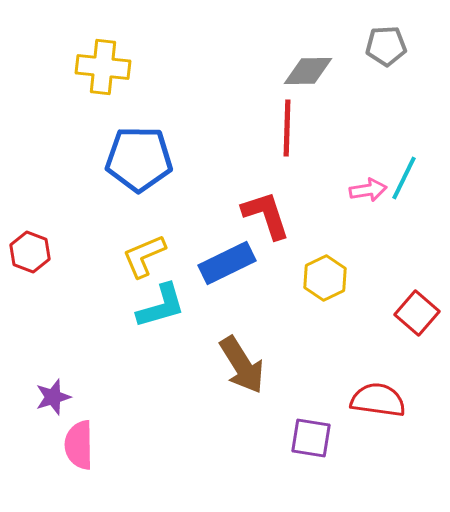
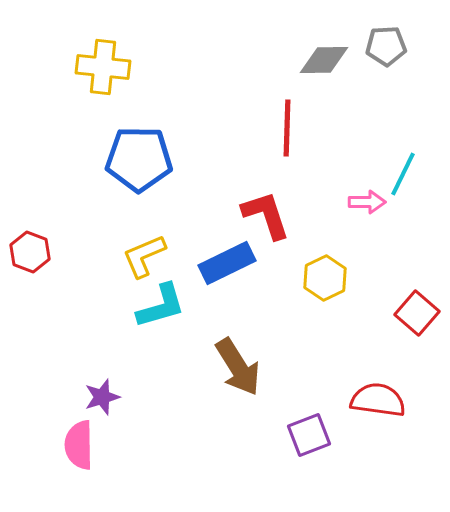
gray diamond: moved 16 px right, 11 px up
cyan line: moved 1 px left, 4 px up
pink arrow: moved 1 px left, 12 px down; rotated 9 degrees clockwise
brown arrow: moved 4 px left, 2 px down
purple star: moved 49 px right
purple square: moved 2 px left, 3 px up; rotated 30 degrees counterclockwise
